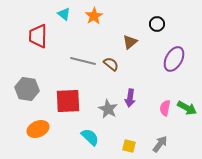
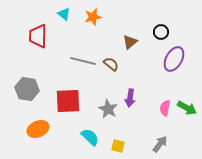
orange star: moved 1 px left, 1 px down; rotated 18 degrees clockwise
black circle: moved 4 px right, 8 px down
yellow square: moved 11 px left
